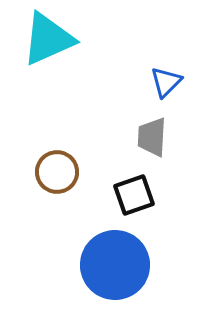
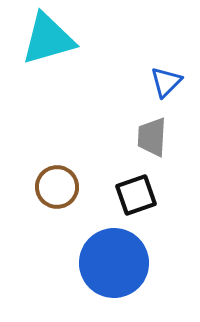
cyan triangle: rotated 8 degrees clockwise
brown circle: moved 15 px down
black square: moved 2 px right
blue circle: moved 1 px left, 2 px up
